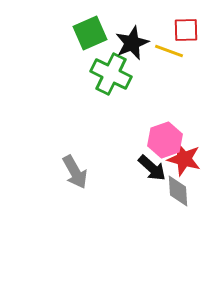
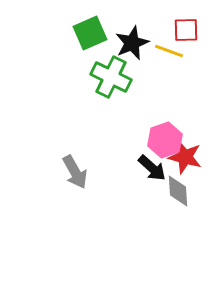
green cross: moved 3 px down
red star: moved 1 px right, 2 px up
